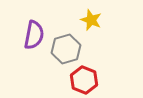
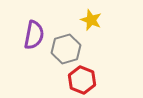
red hexagon: moved 2 px left
